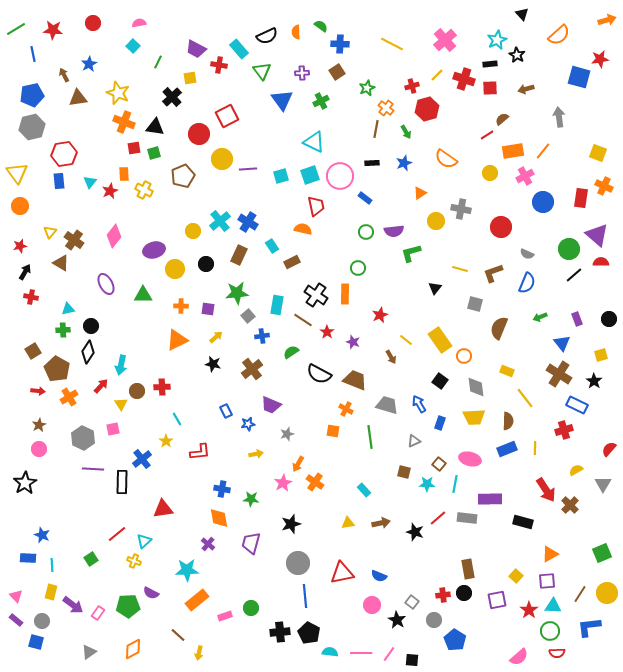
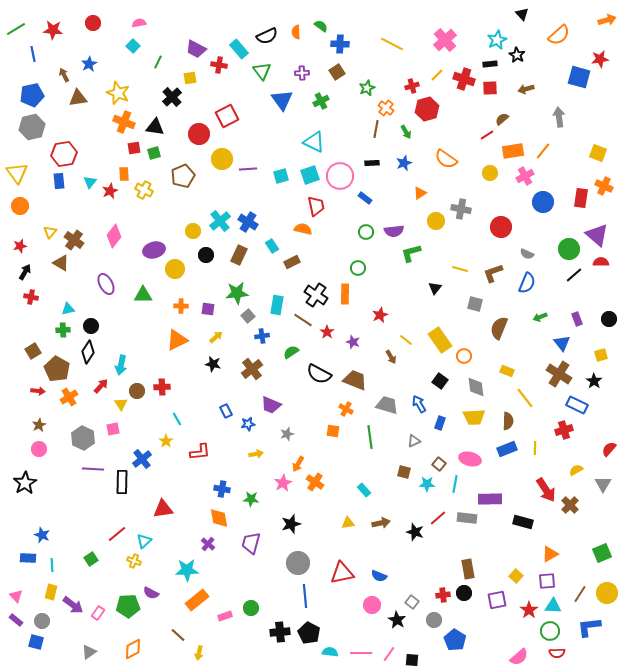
black circle at (206, 264): moved 9 px up
